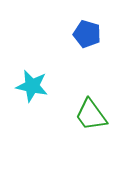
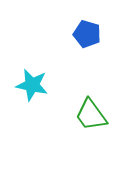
cyan star: moved 1 px up
